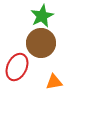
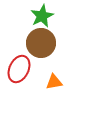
red ellipse: moved 2 px right, 2 px down
